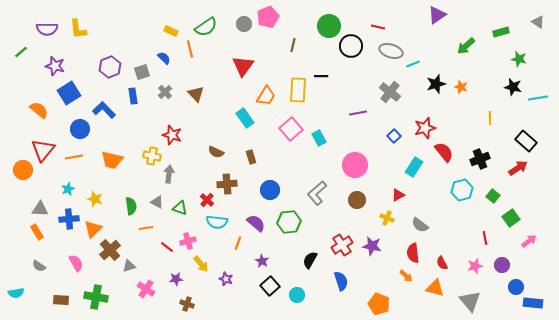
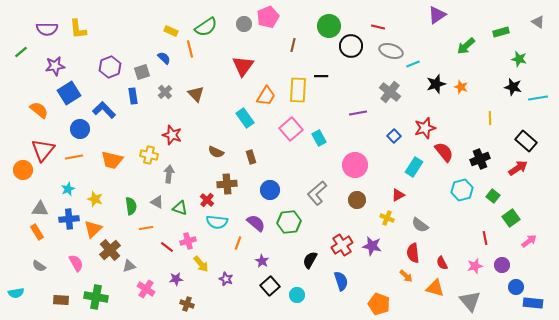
purple star at (55, 66): rotated 24 degrees counterclockwise
yellow cross at (152, 156): moved 3 px left, 1 px up
